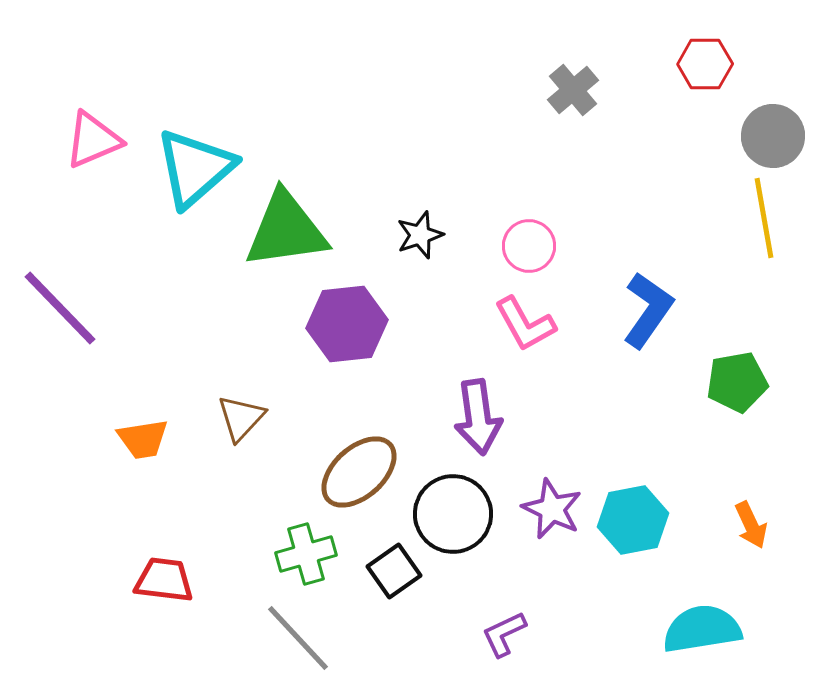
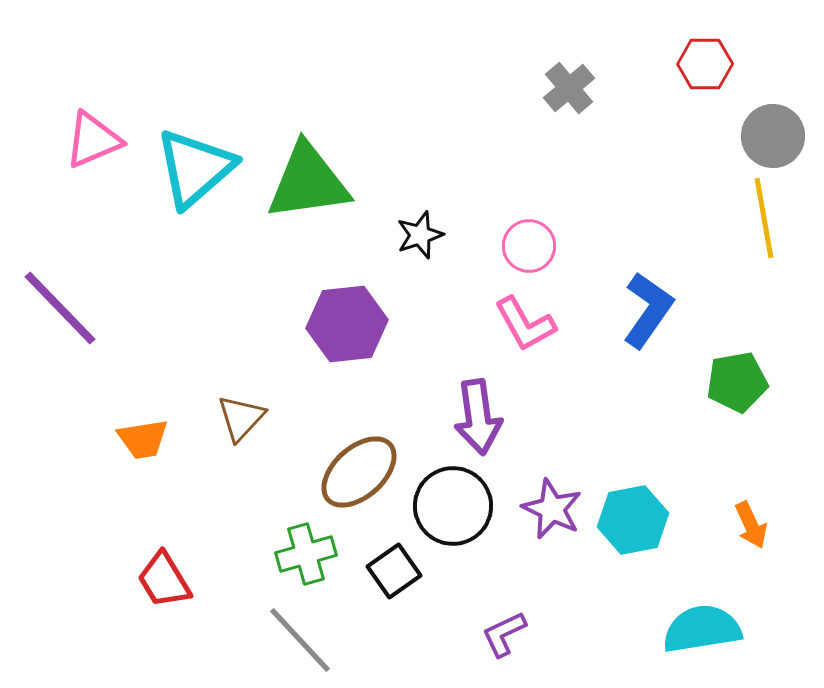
gray cross: moved 4 px left, 2 px up
green triangle: moved 22 px right, 48 px up
black circle: moved 8 px up
red trapezoid: rotated 128 degrees counterclockwise
gray line: moved 2 px right, 2 px down
